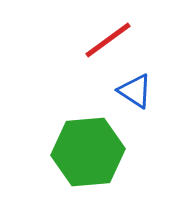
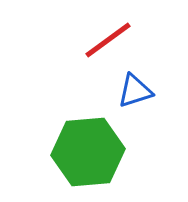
blue triangle: rotated 51 degrees counterclockwise
